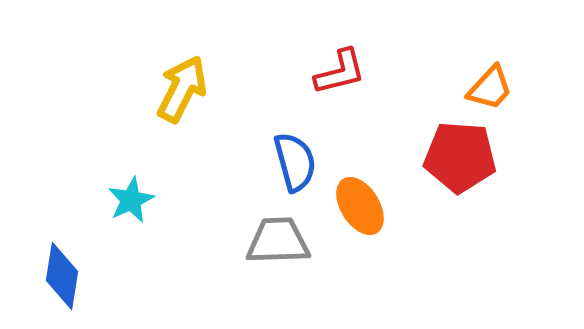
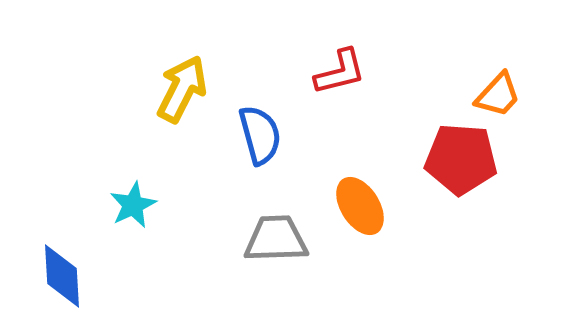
orange trapezoid: moved 8 px right, 7 px down
red pentagon: moved 1 px right, 2 px down
blue semicircle: moved 35 px left, 27 px up
cyan star: moved 2 px right, 5 px down
gray trapezoid: moved 2 px left, 2 px up
blue diamond: rotated 12 degrees counterclockwise
